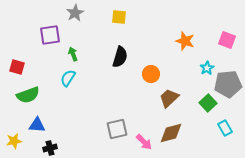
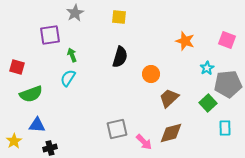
green arrow: moved 1 px left, 1 px down
green semicircle: moved 3 px right, 1 px up
cyan rectangle: rotated 28 degrees clockwise
yellow star: rotated 21 degrees counterclockwise
